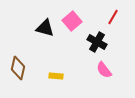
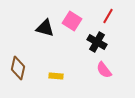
red line: moved 5 px left, 1 px up
pink square: rotated 18 degrees counterclockwise
